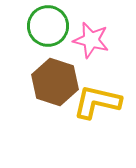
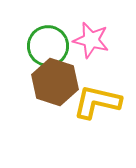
green circle: moved 20 px down
